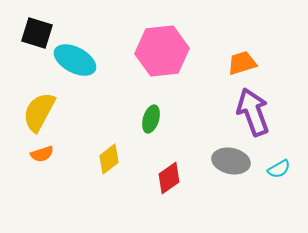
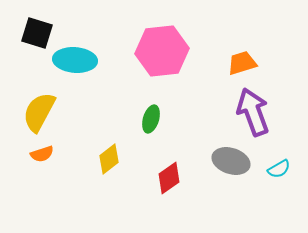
cyan ellipse: rotated 24 degrees counterclockwise
gray ellipse: rotated 6 degrees clockwise
